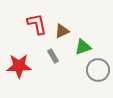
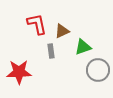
gray rectangle: moved 2 px left, 5 px up; rotated 24 degrees clockwise
red star: moved 6 px down
